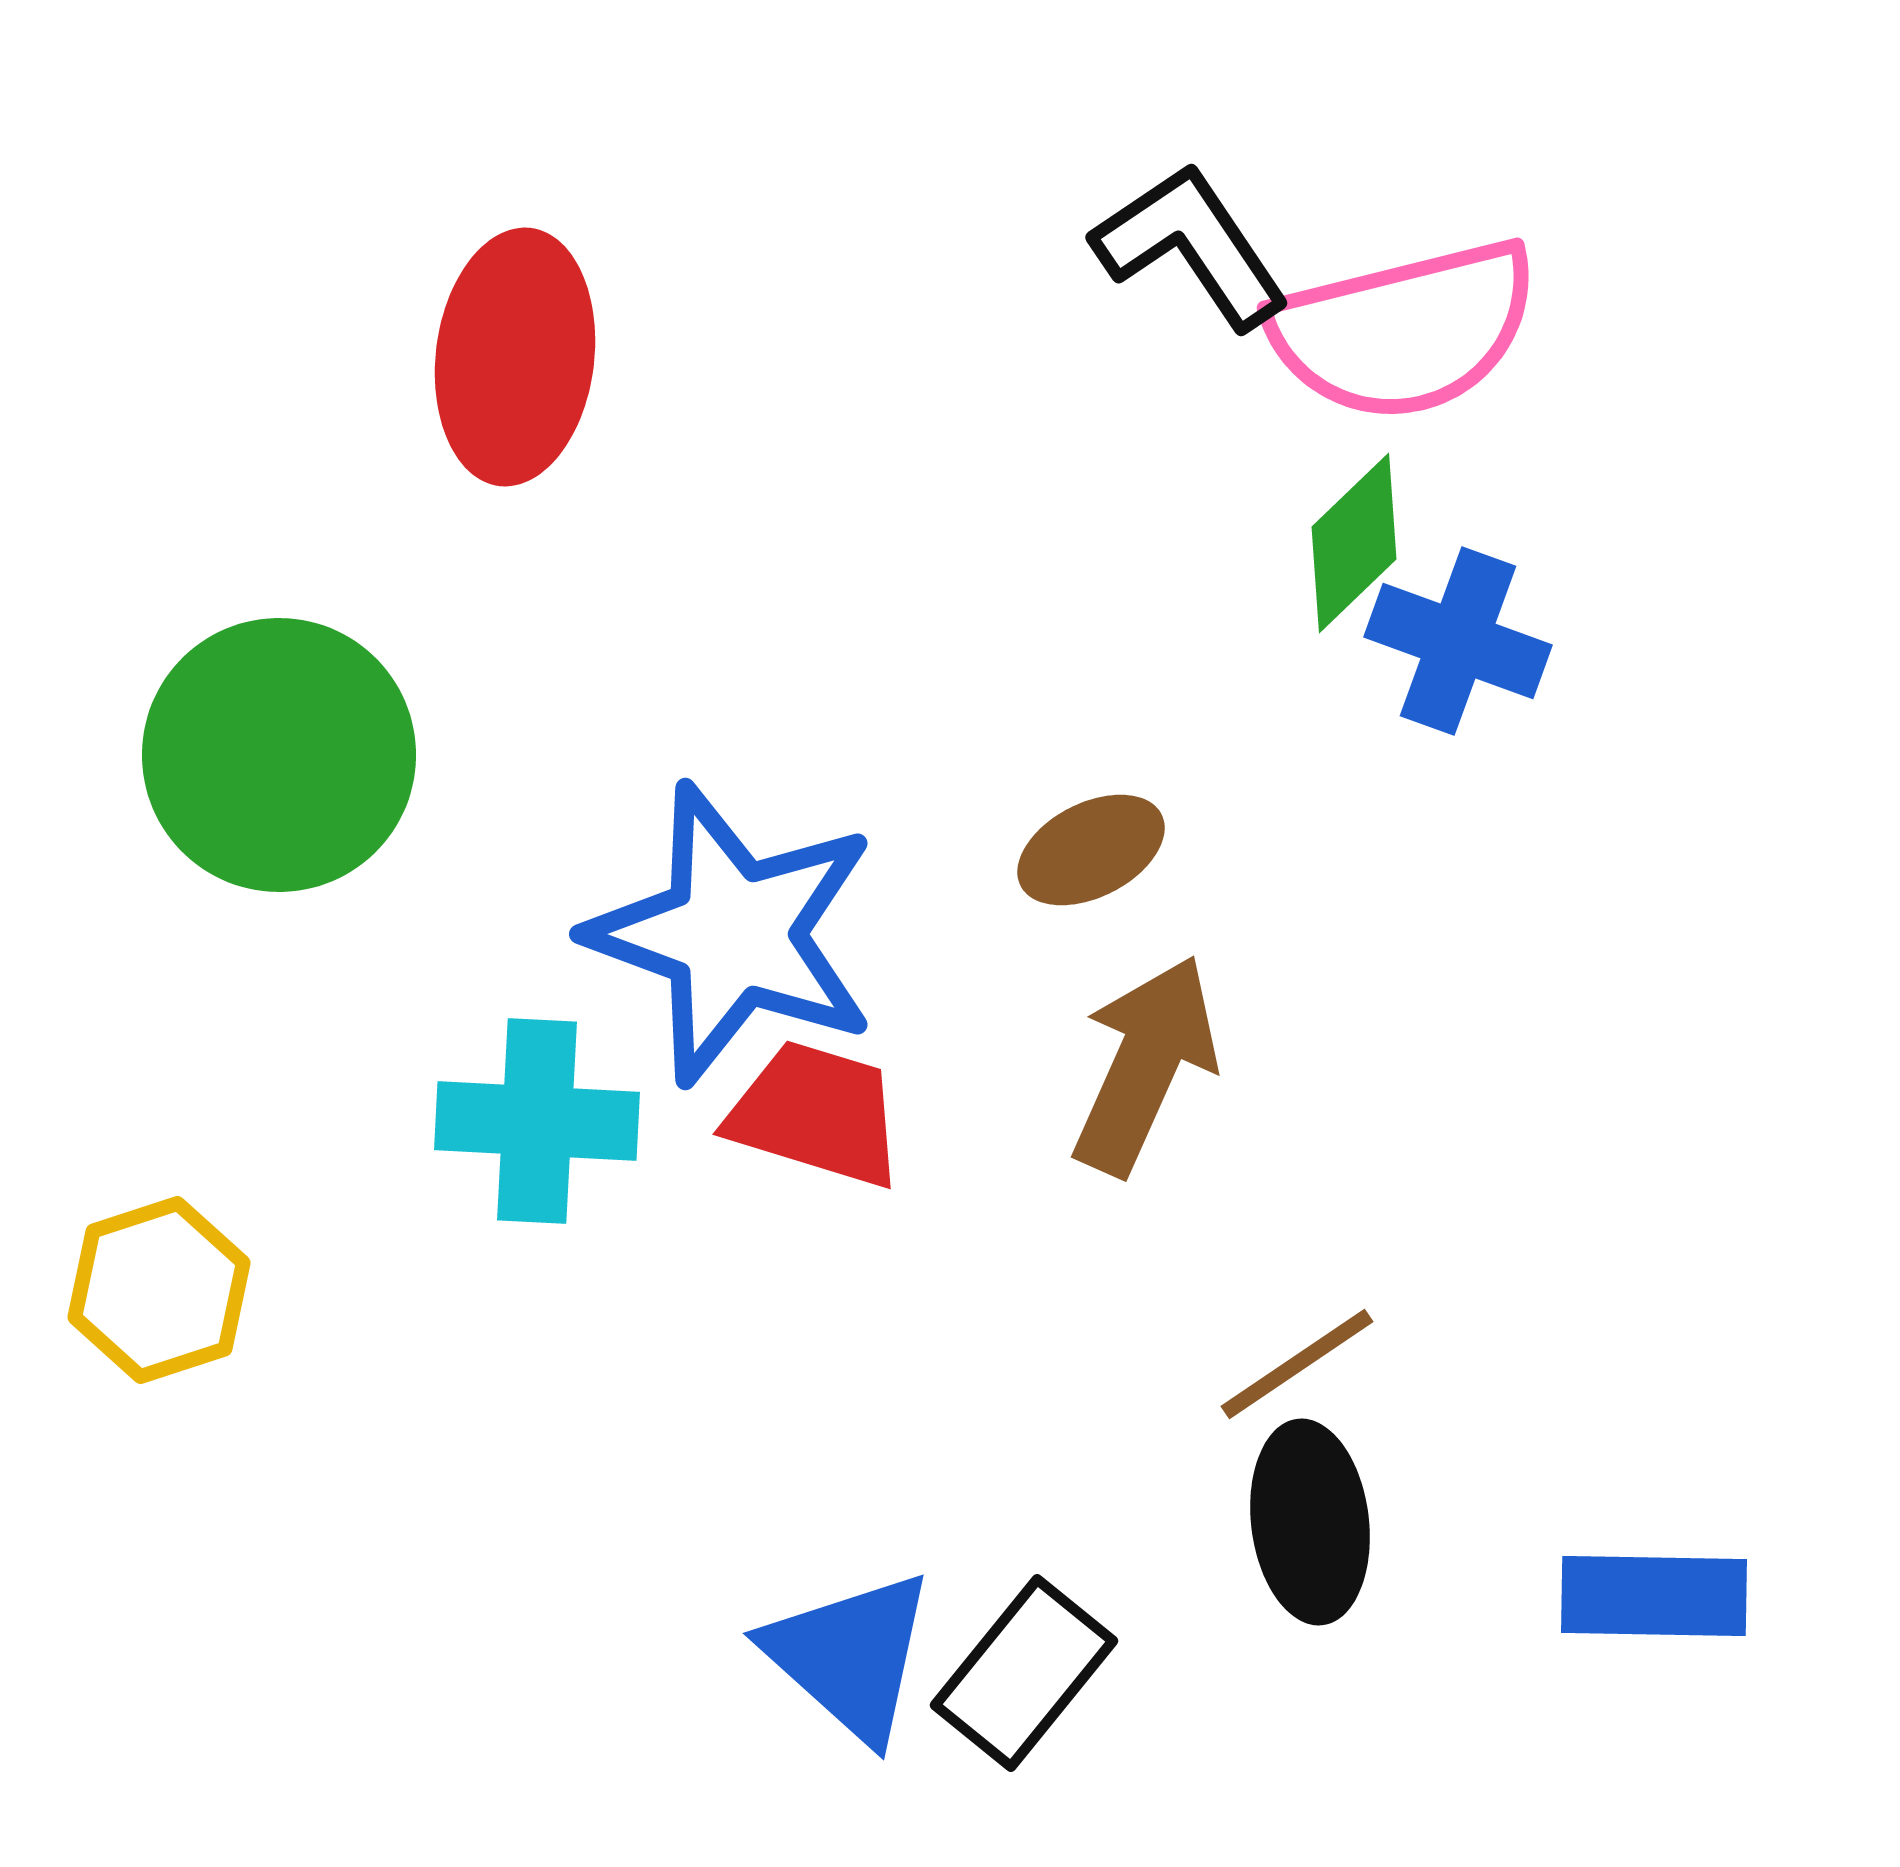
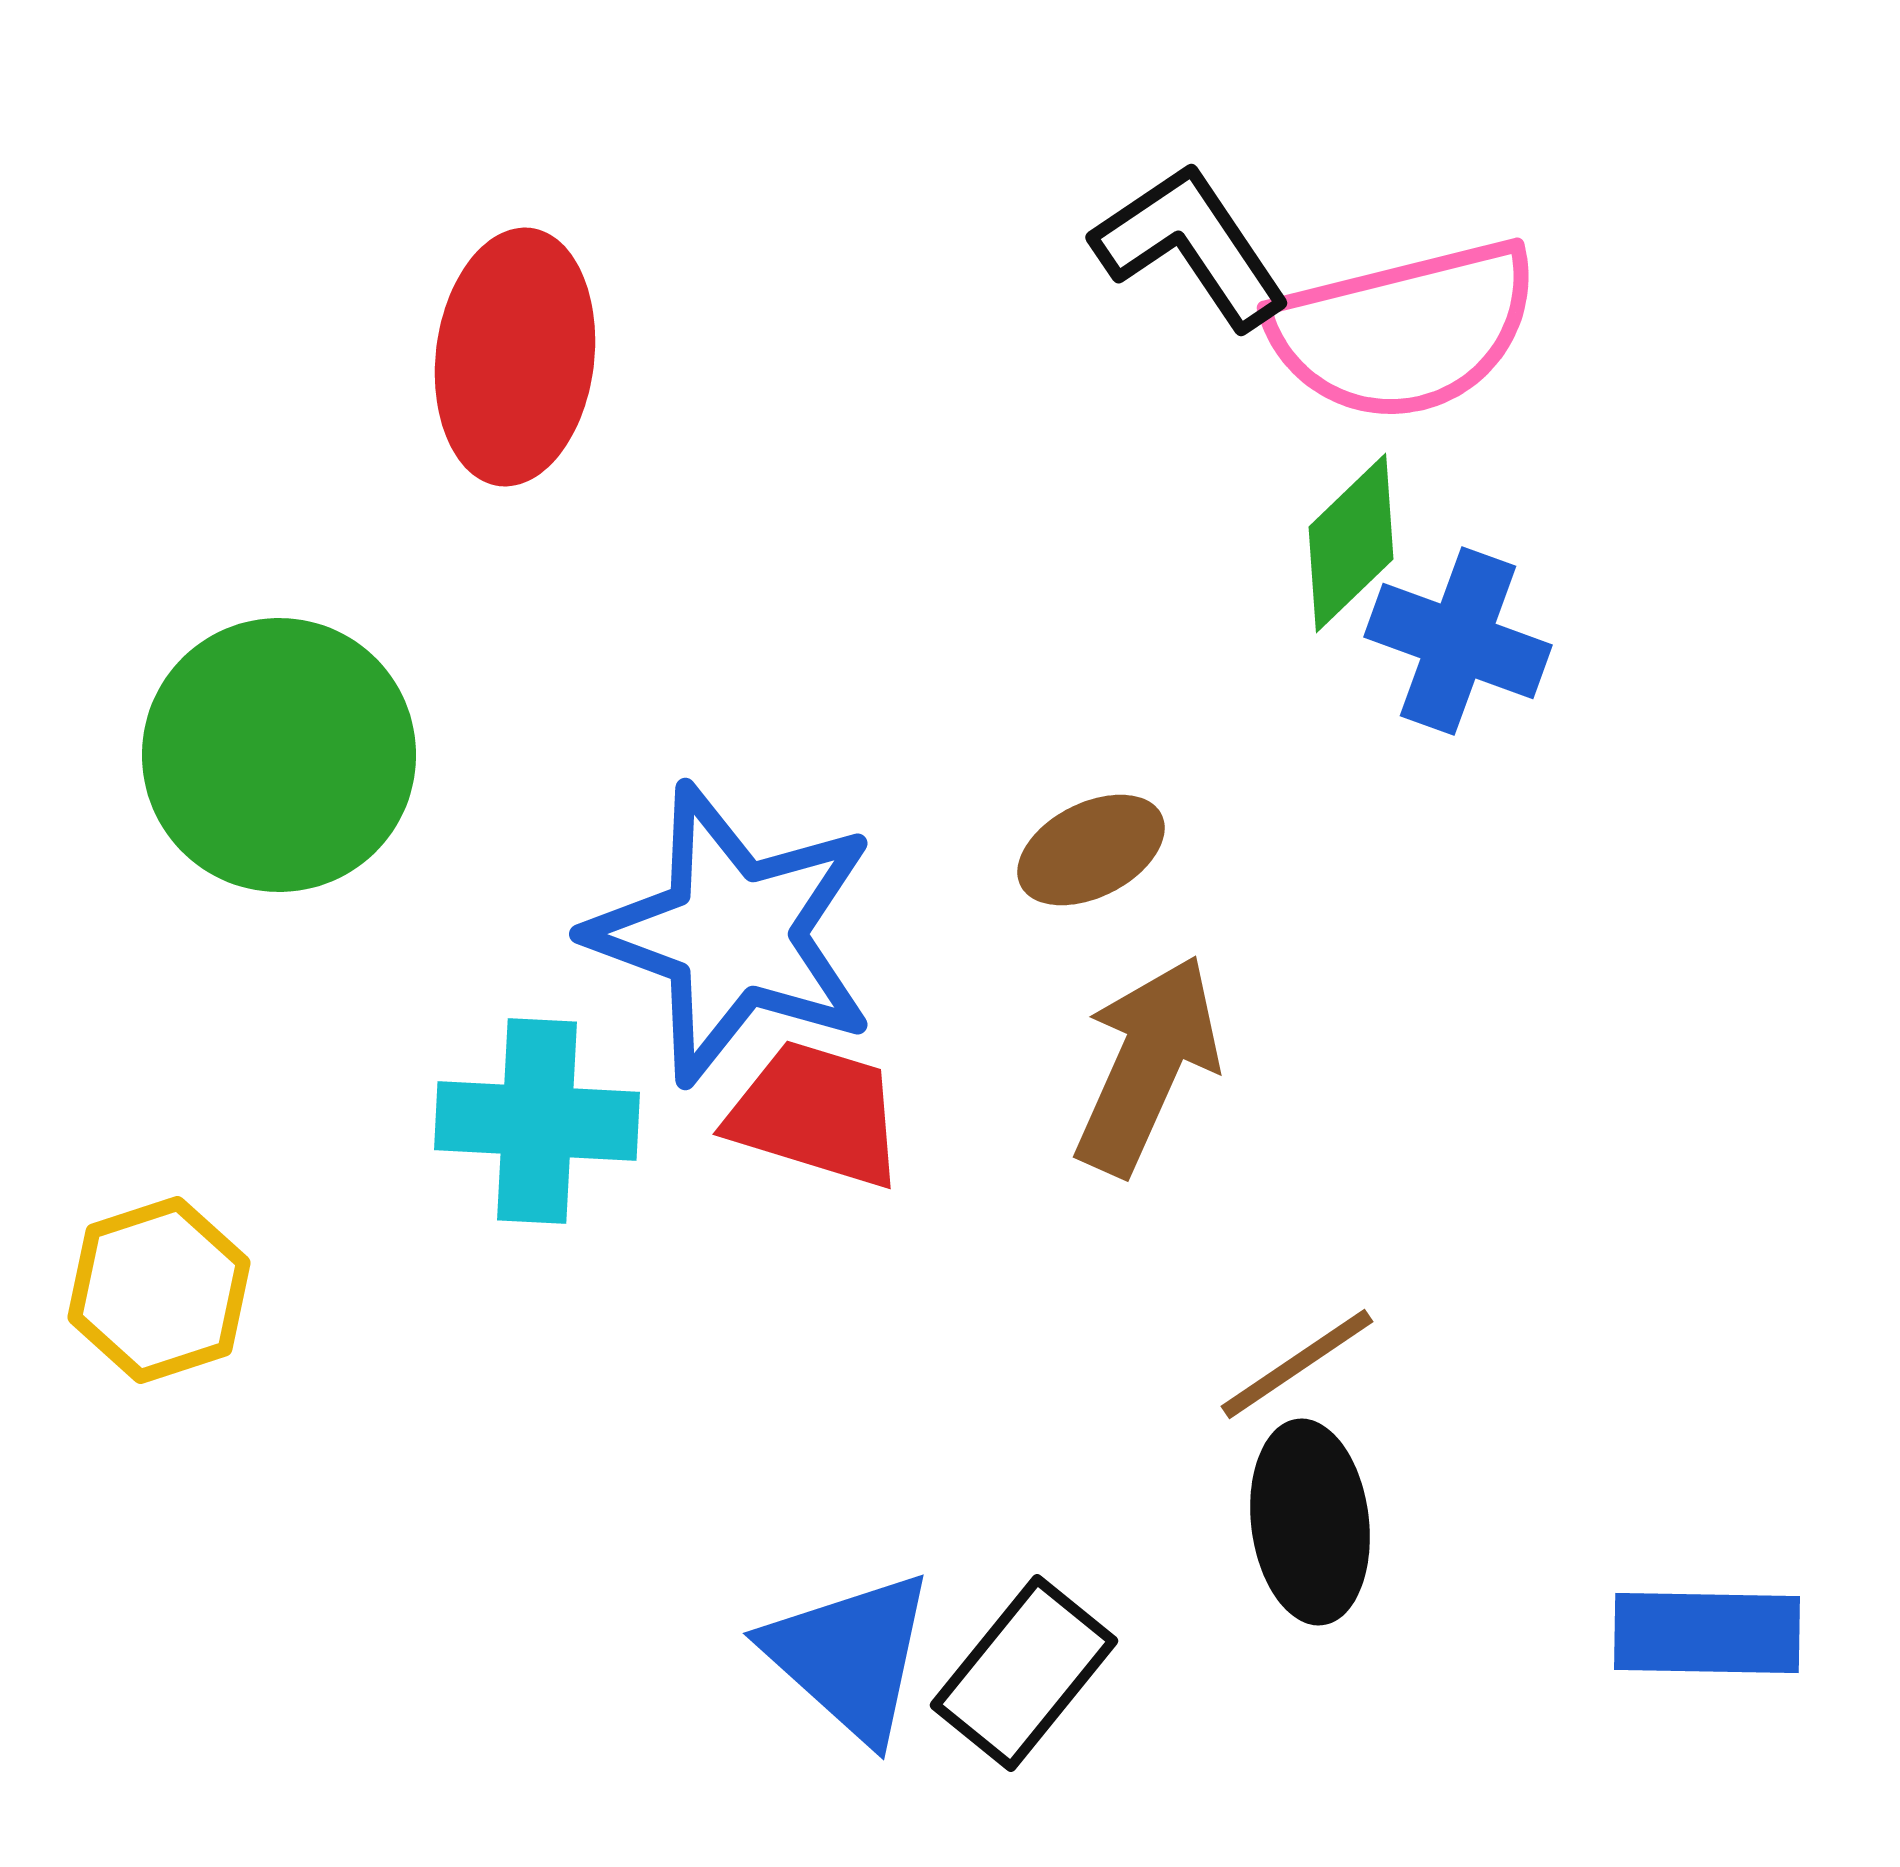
green diamond: moved 3 px left
brown arrow: moved 2 px right
blue rectangle: moved 53 px right, 37 px down
